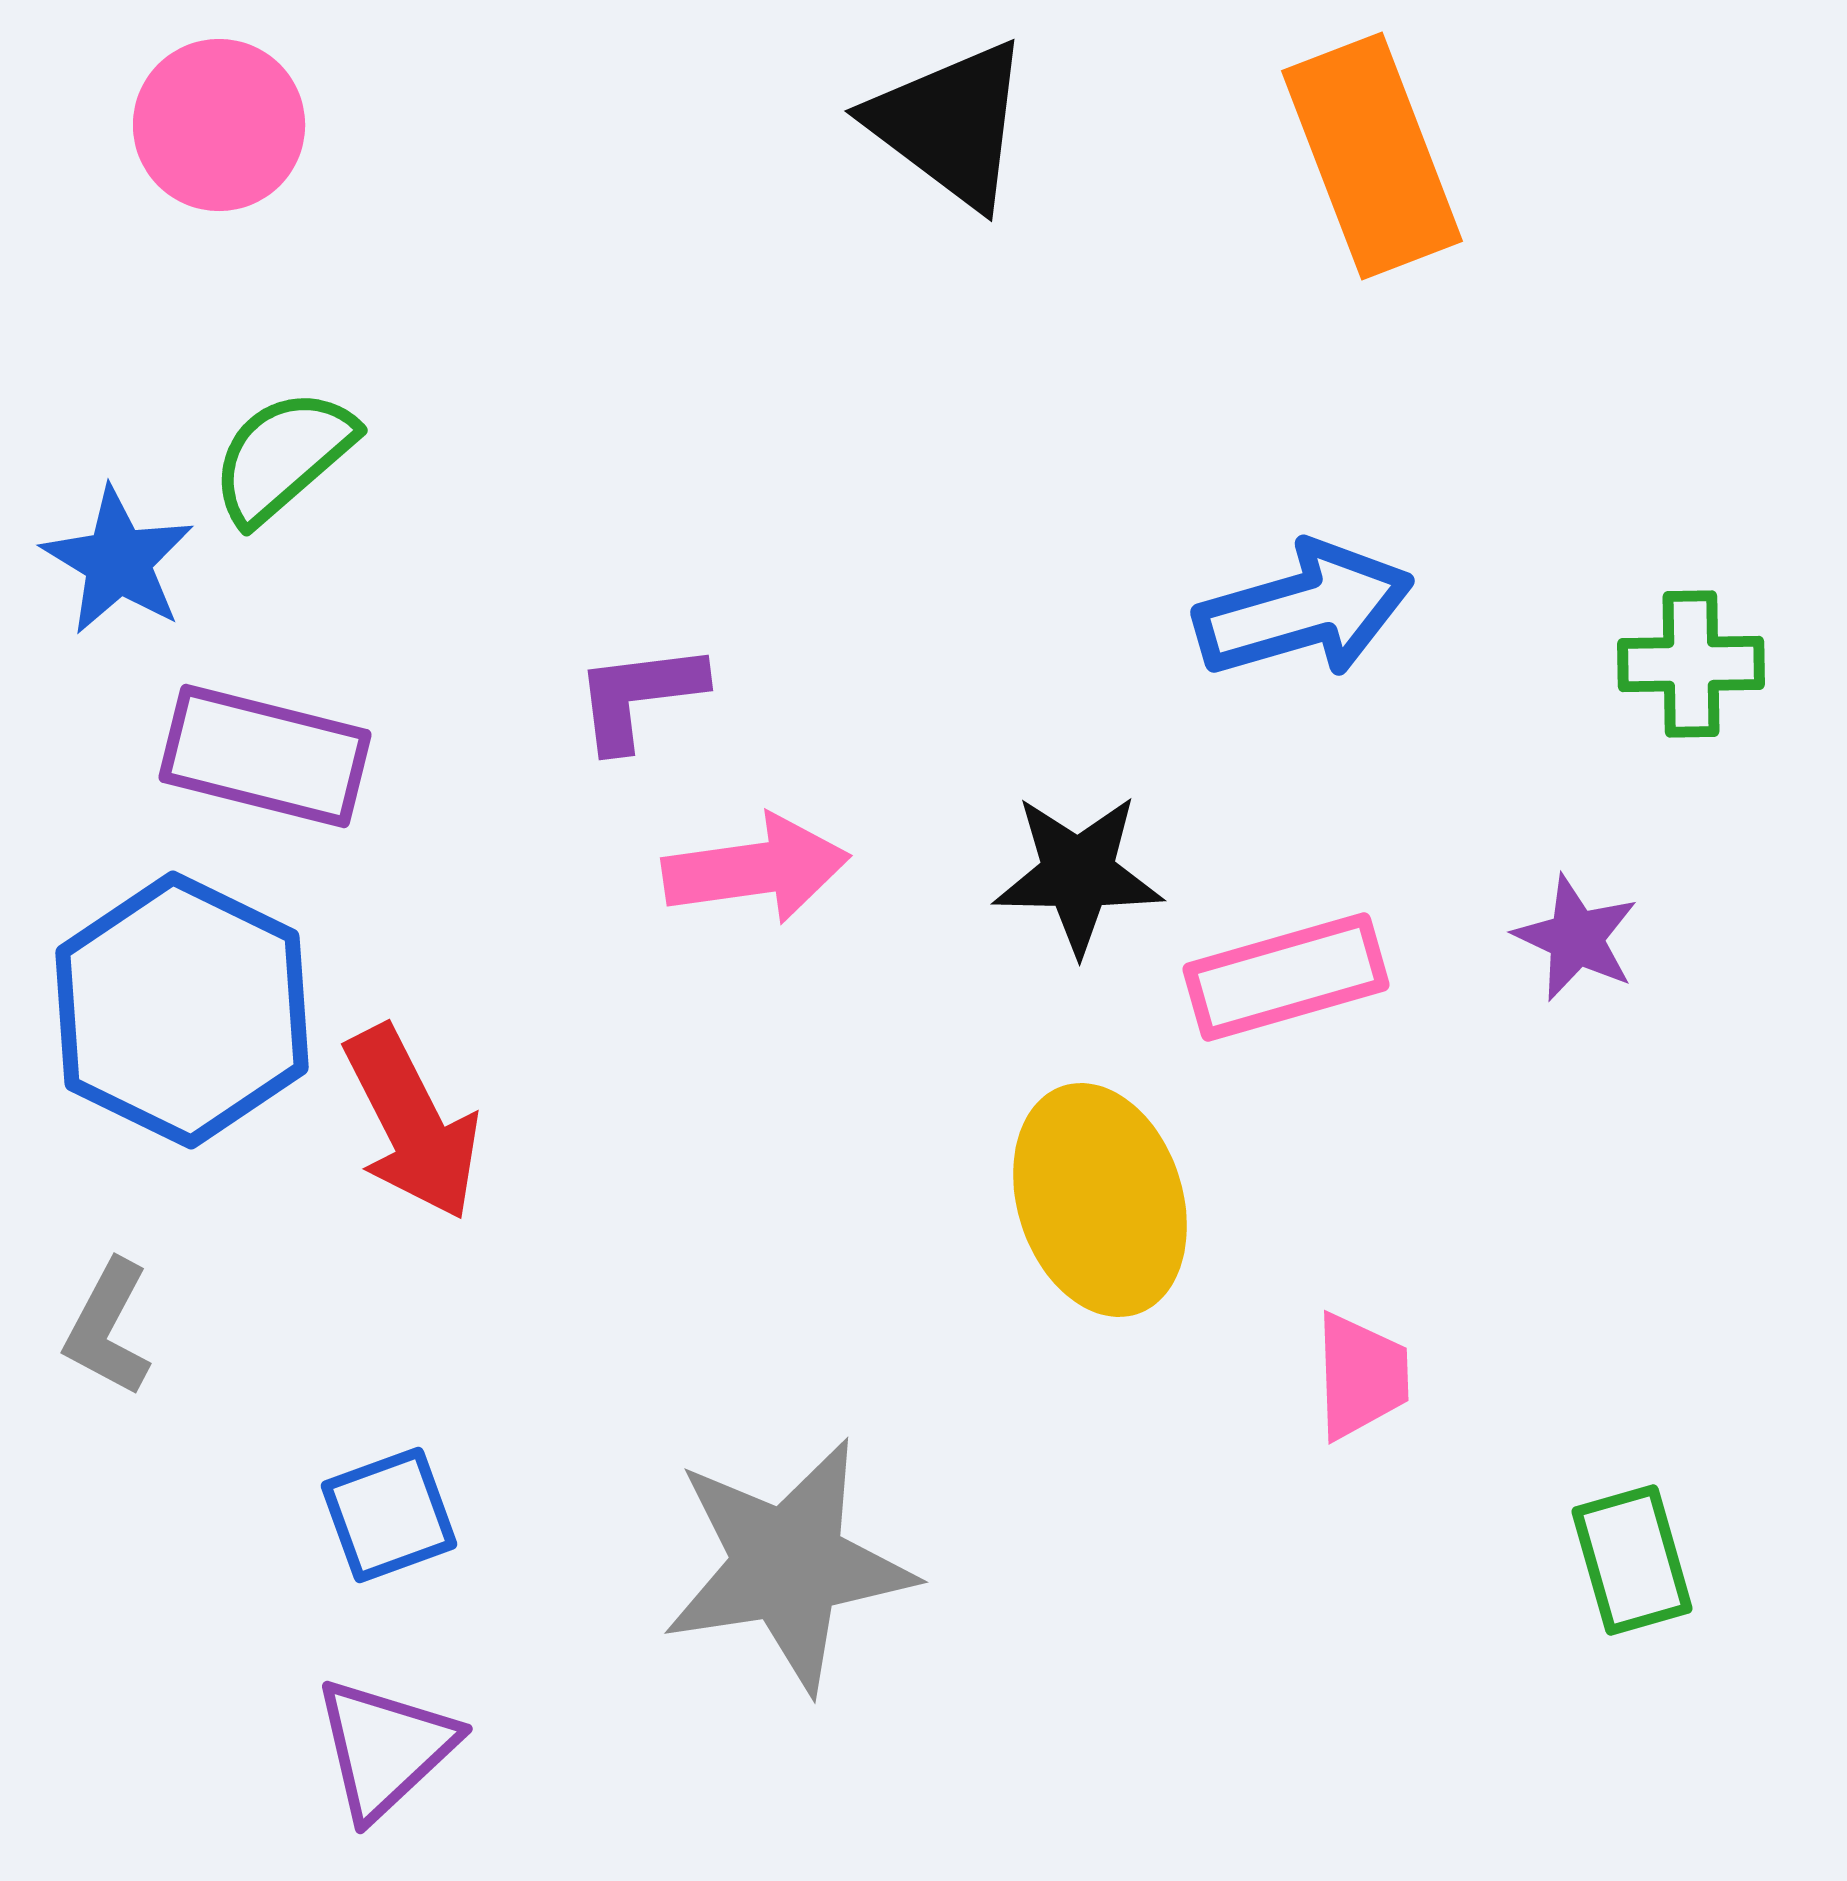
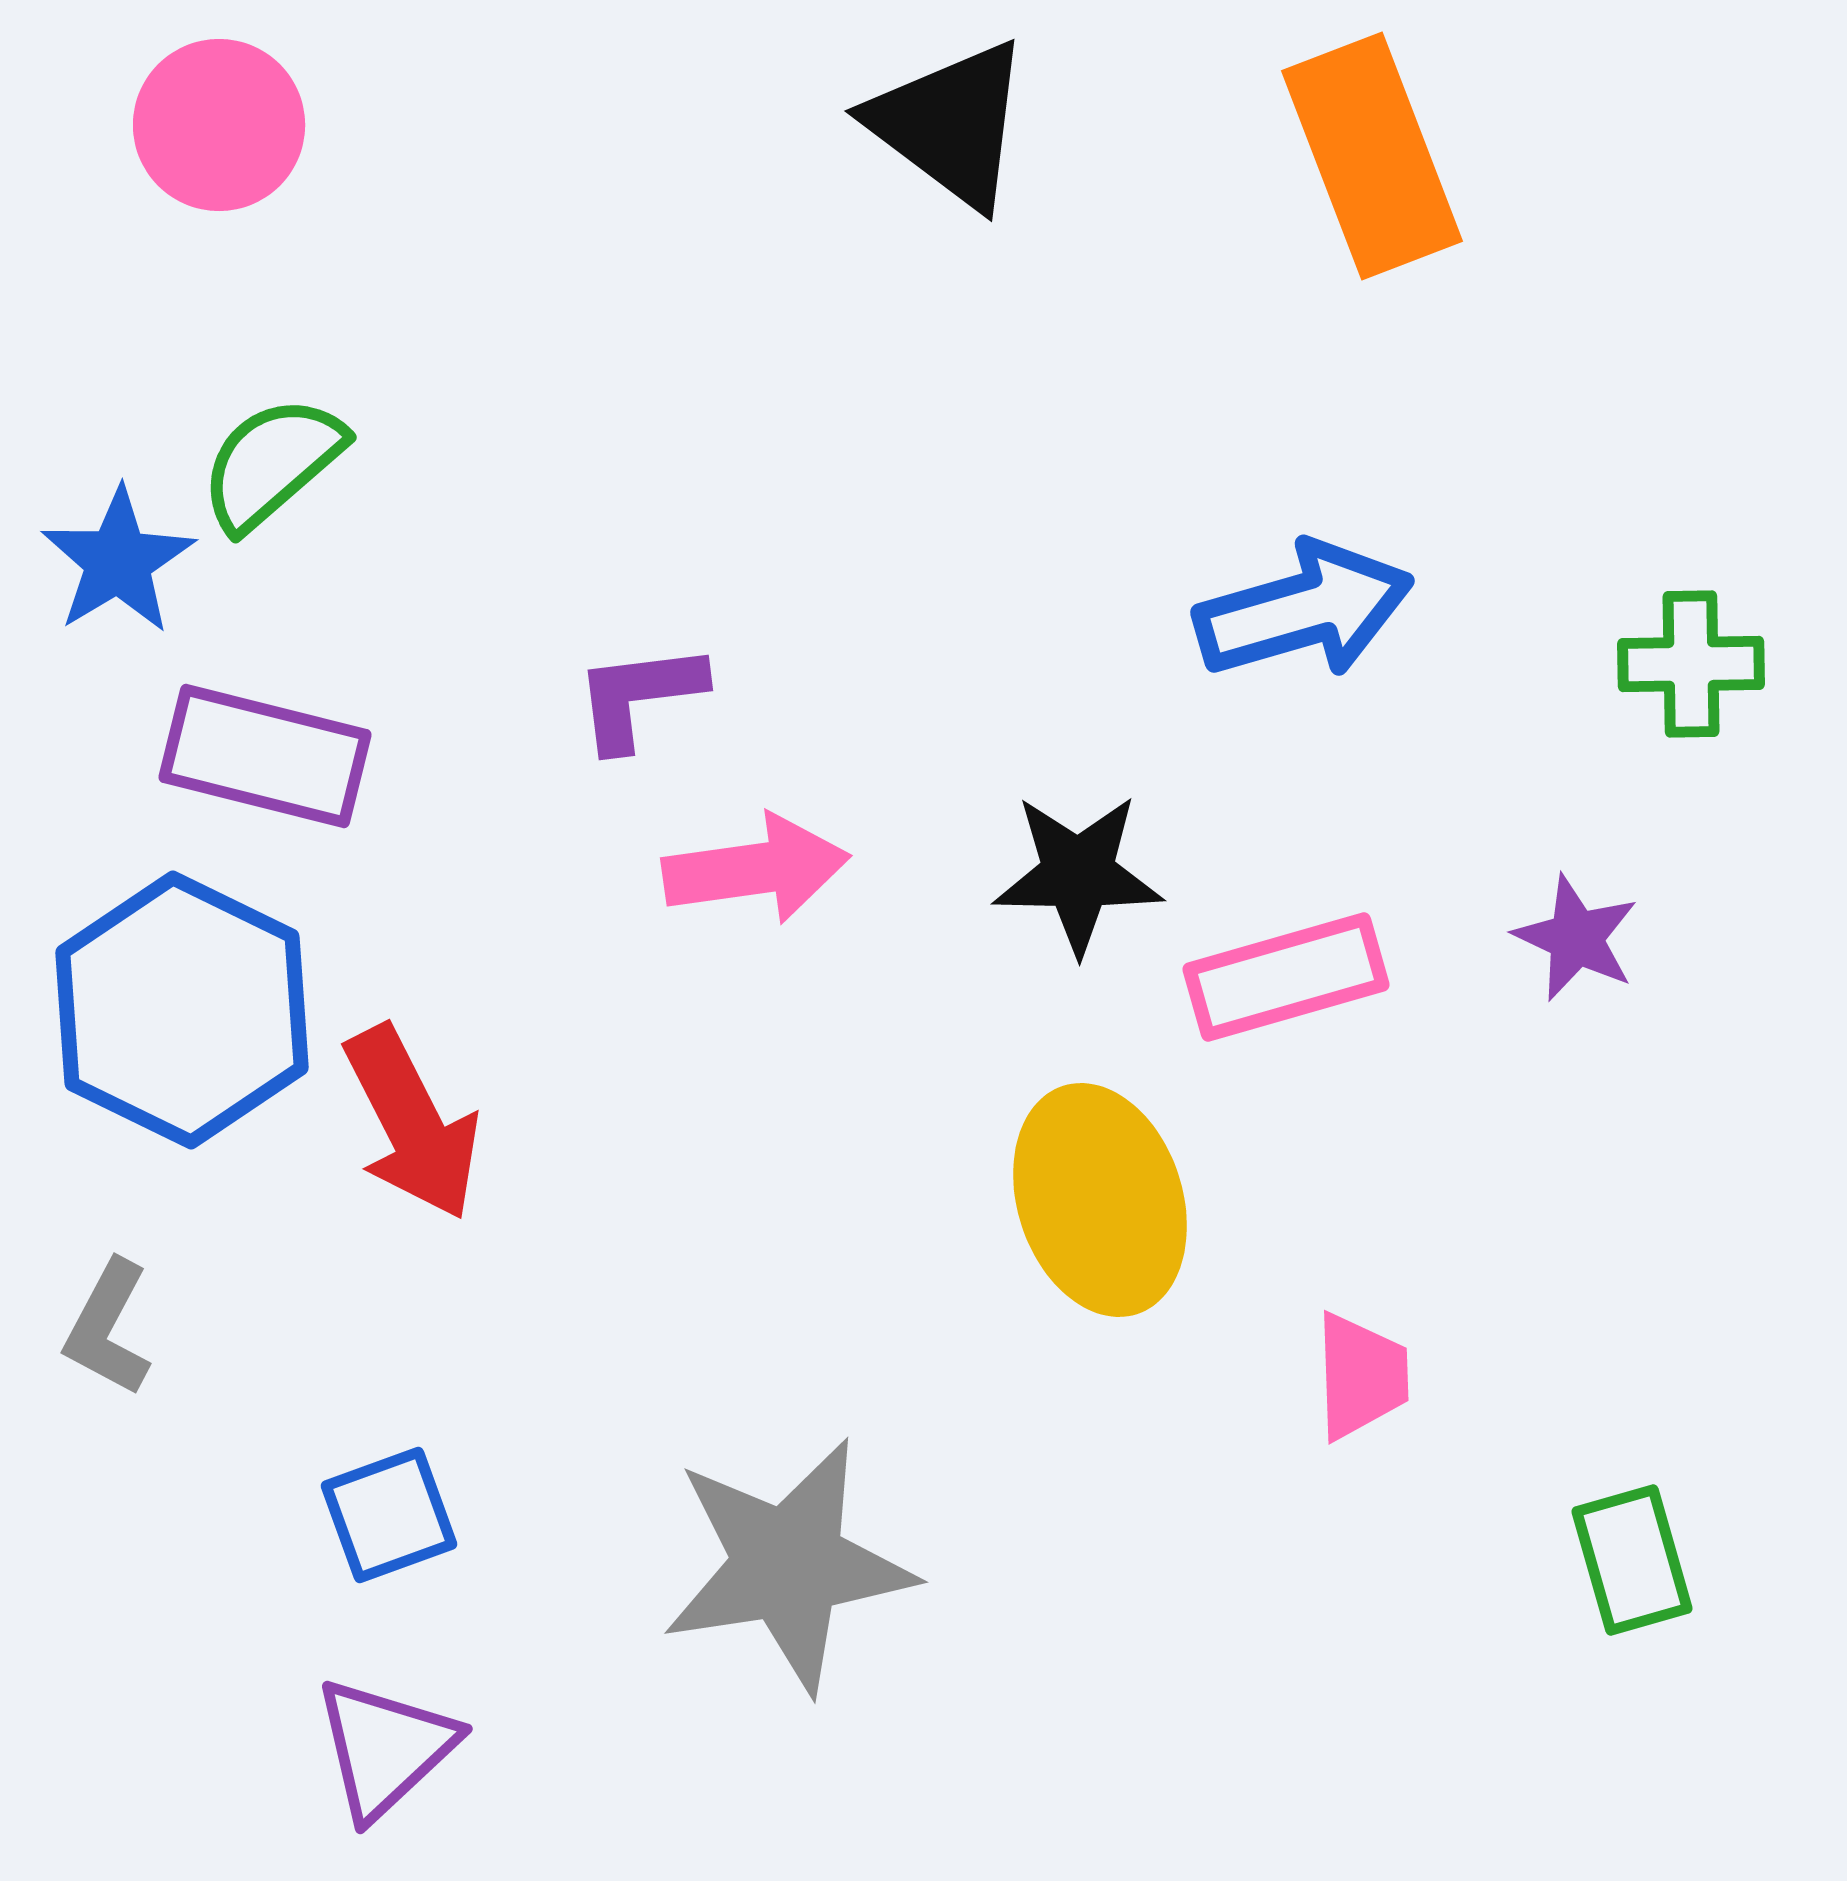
green semicircle: moved 11 px left, 7 px down
blue star: rotated 10 degrees clockwise
